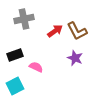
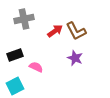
brown L-shape: moved 1 px left
